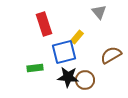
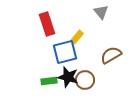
gray triangle: moved 2 px right
red rectangle: moved 3 px right
blue square: moved 1 px right
green rectangle: moved 14 px right, 13 px down
black star: rotated 10 degrees clockwise
